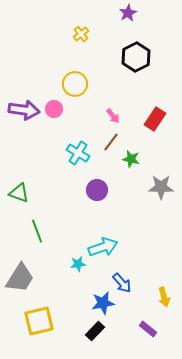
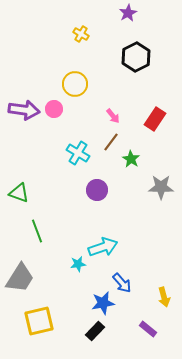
yellow cross: rotated 21 degrees counterclockwise
green star: rotated 18 degrees clockwise
